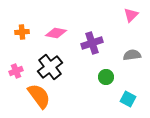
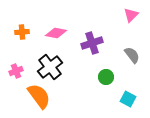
gray semicircle: rotated 60 degrees clockwise
